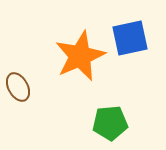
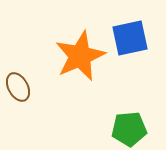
green pentagon: moved 19 px right, 6 px down
